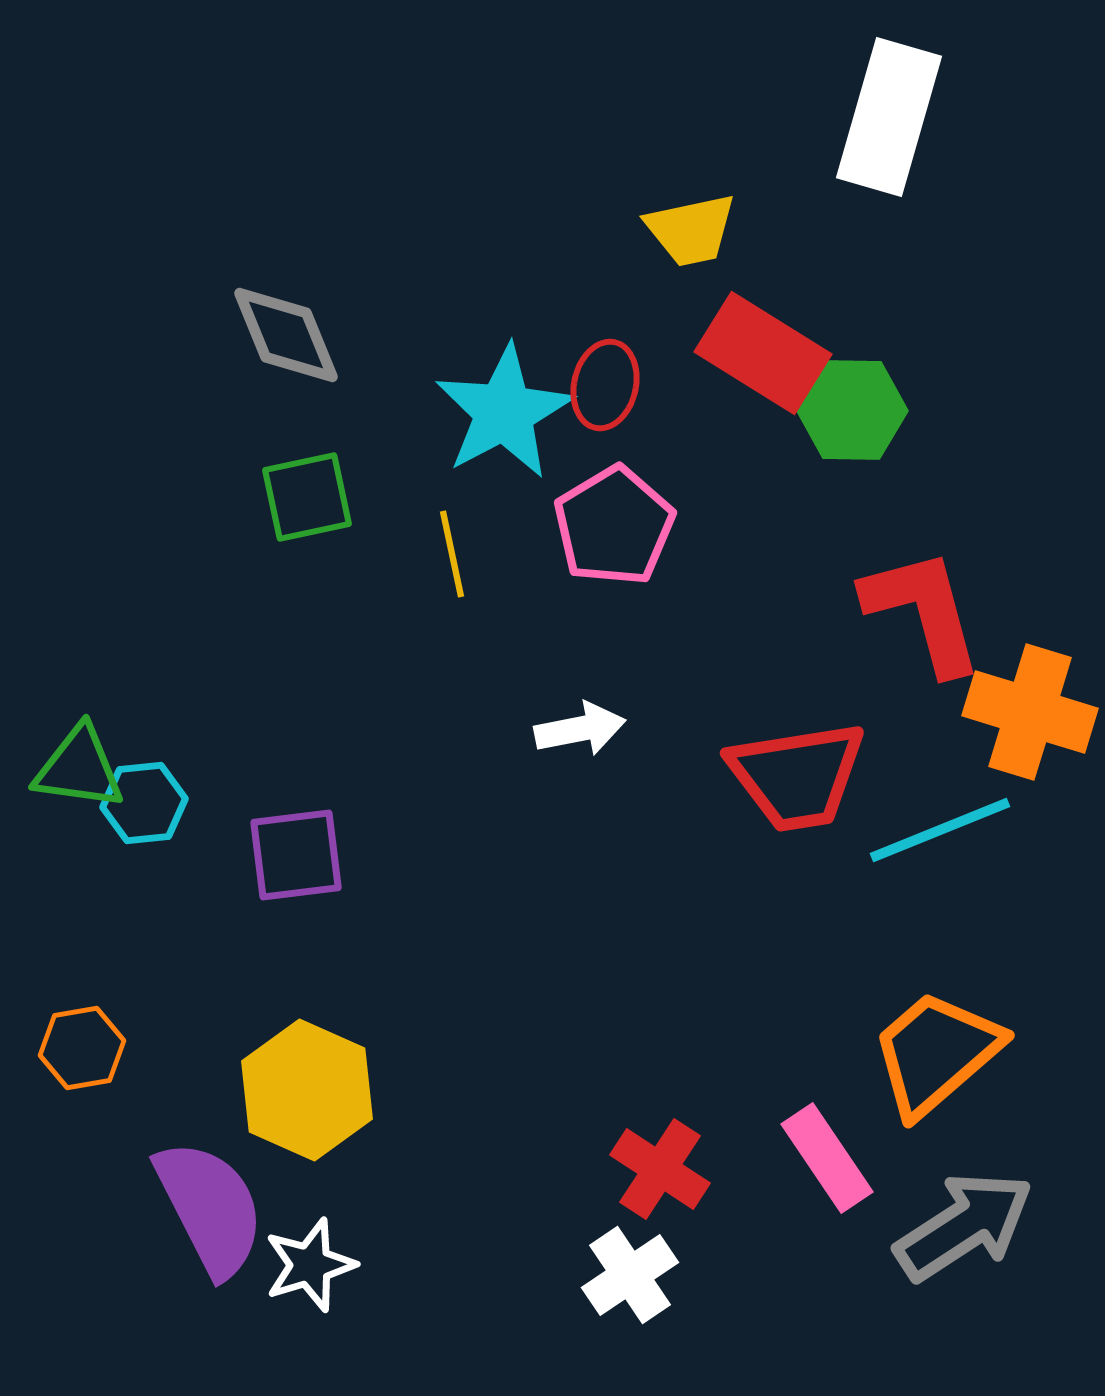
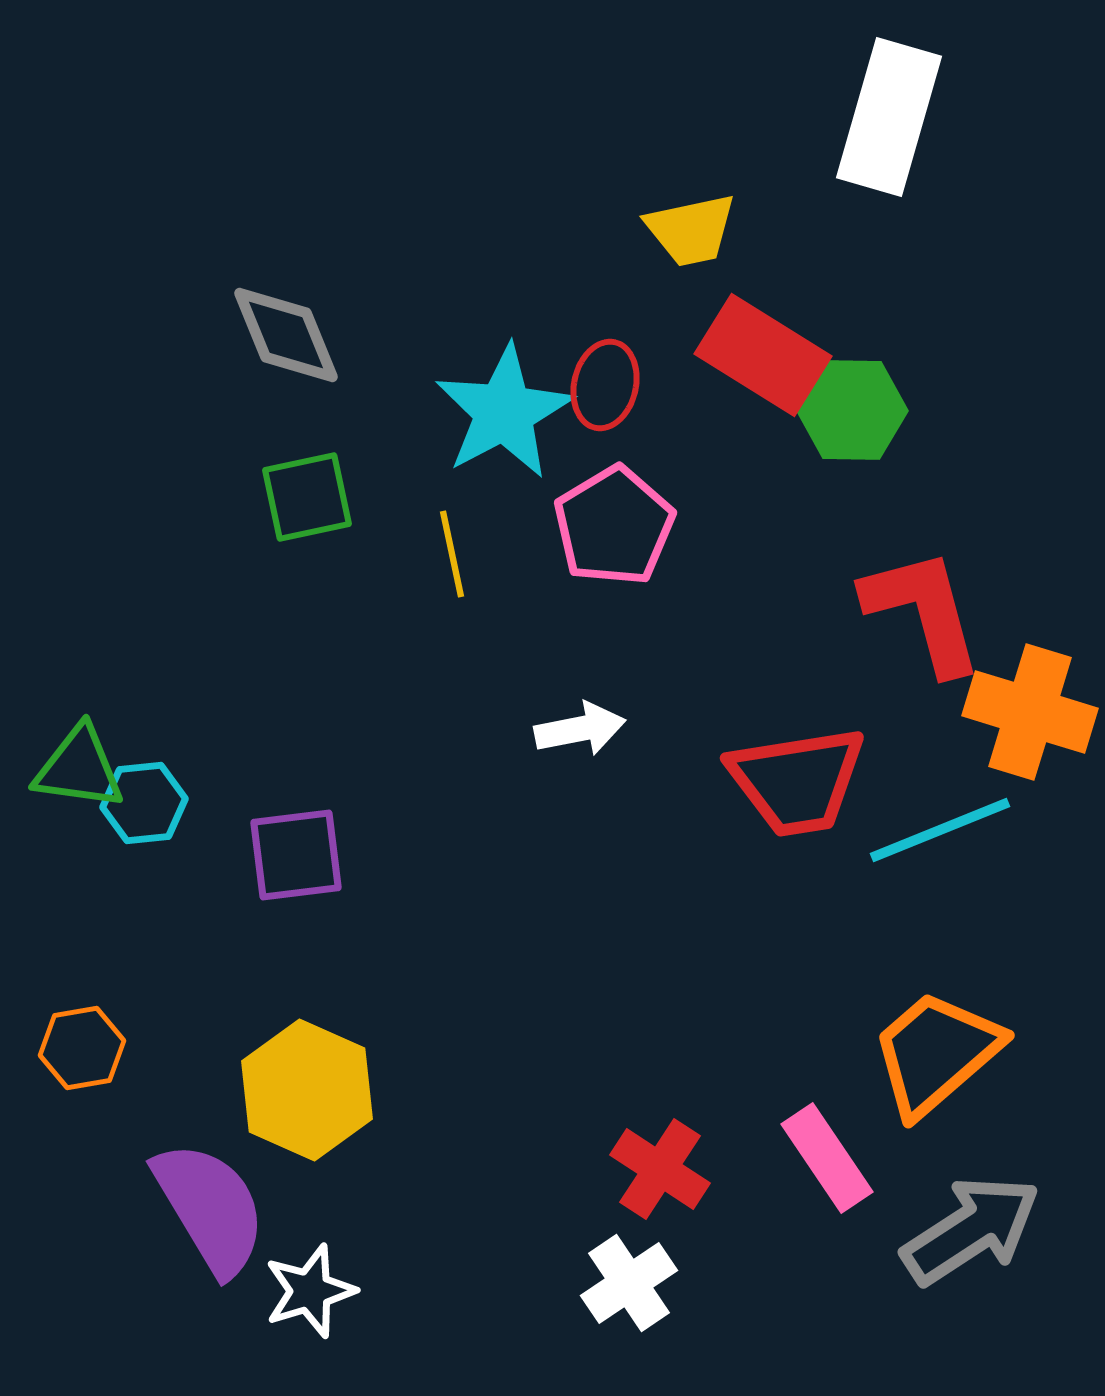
red rectangle: moved 2 px down
red trapezoid: moved 5 px down
purple semicircle: rotated 4 degrees counterclockwise
gray arrow: moved 7 px right, 4 px down
white star: moved 26 px down
white cross: moved 1 px left, 8 px down
